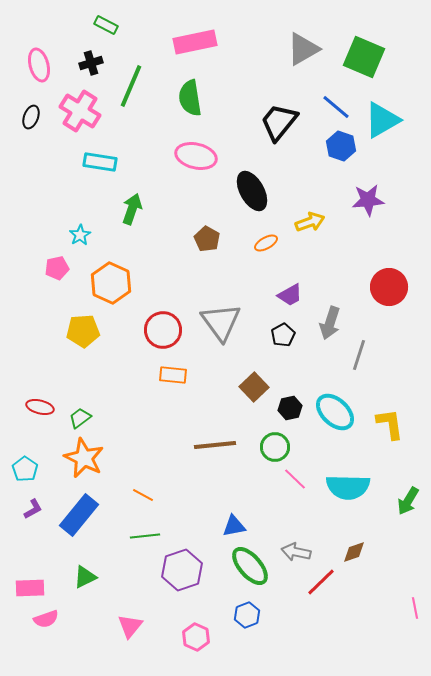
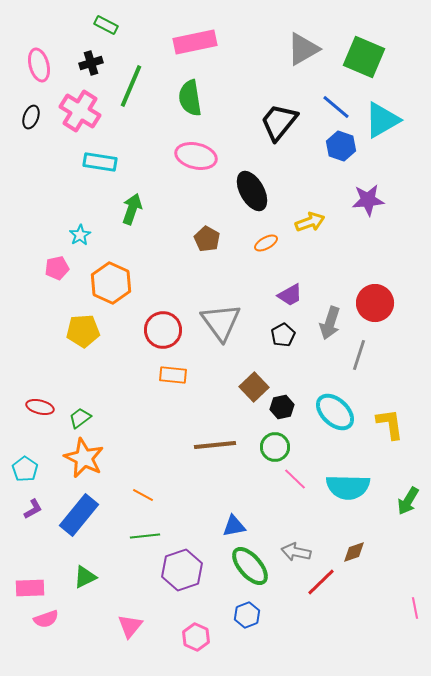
red circle at (389, 287): moved 14 px left, 16 px down
black hexagon at (290, 408): moved 8 px left, 1 px up
